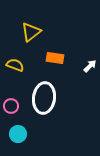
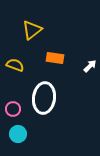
yellow triangle: moved 1 px right, 2 px up
pink circle: moved 2 px right, 3 px down
